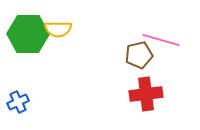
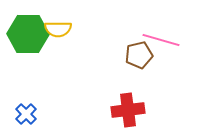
red cross: moved 18 px left, 16 px down
blue cross: moved 8 px right, 12 px down; rotated 20 degrees counterclockwise
